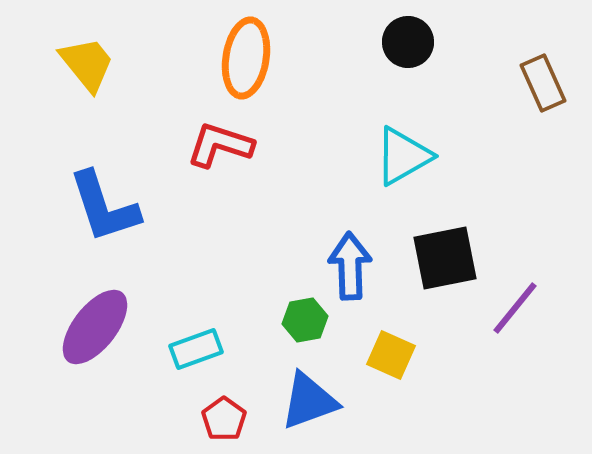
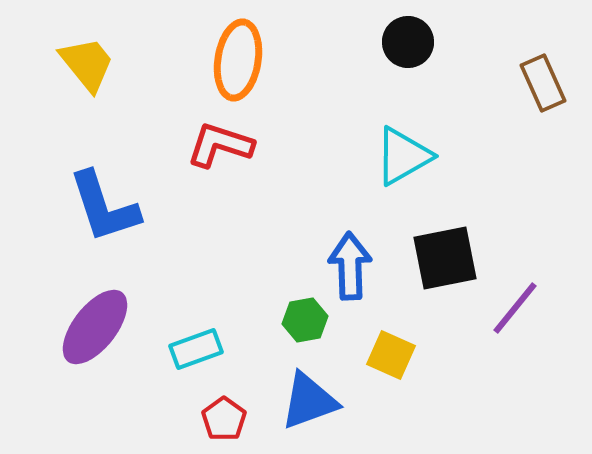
orange ellipse: moved 8 px left, 2 px down
